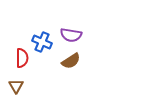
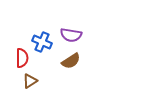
brown triangle: moved 14 px right, 5 px up; rotated 28 degrees clockwise
